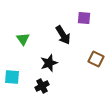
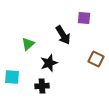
green triangle: moved 5 px right, 5 px down; rotated 24 degrees clockwise
black cross: rotated 24 degrees clockwise
